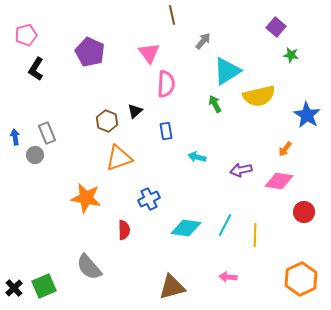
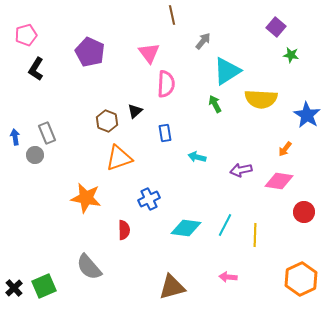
yellow semicircle: moved 2 px right, 3 px down; rotated 16 degrees clockwise
blue rectangle: moved 1 px left, 2 px down
